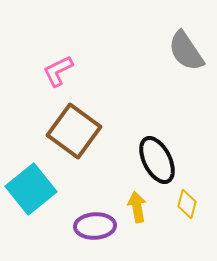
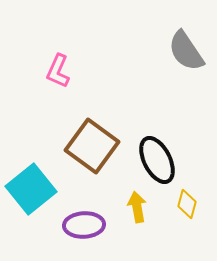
pink L-shape: rotated 40 degrees counterclockwise
brown square: moved 18 px right, 15 px down
purple ellipse: moved 11 px left, 1 px up
